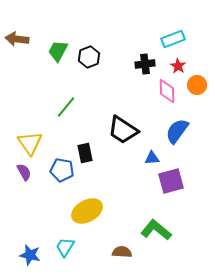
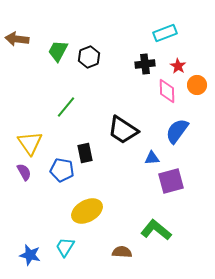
cyan rectangle: moved 8 px left, 6 px up
